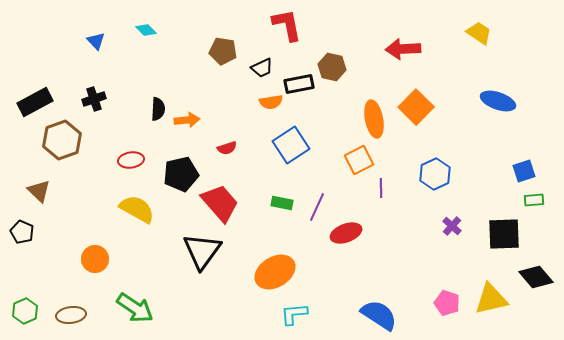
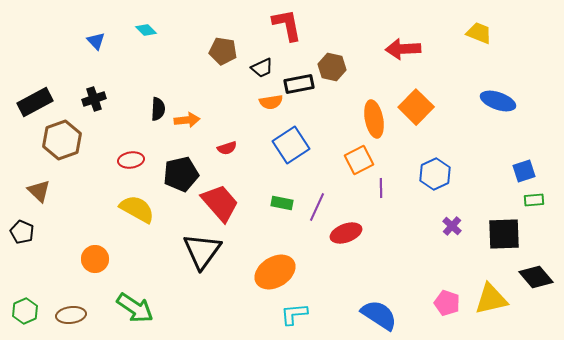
yellow trapezoid at (479, 33): rotated 12 degrees counterclockwise
